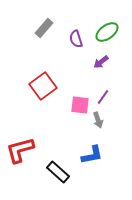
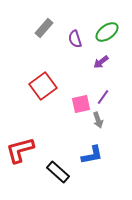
purple semicircle: moved 1 px left
pink square: moved 1 px right, 1 px up; rotated 18 degrees counterclockwise
